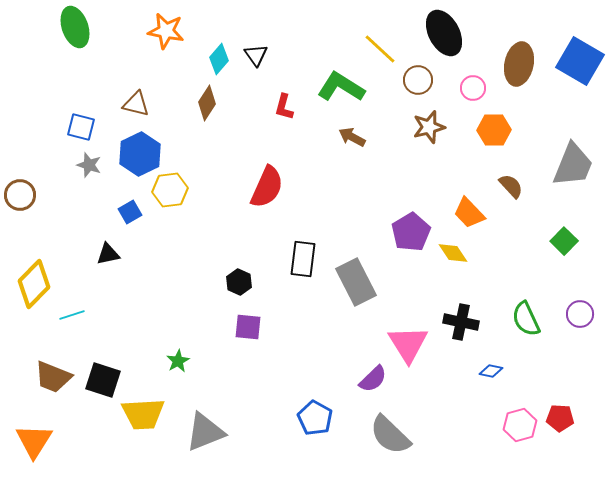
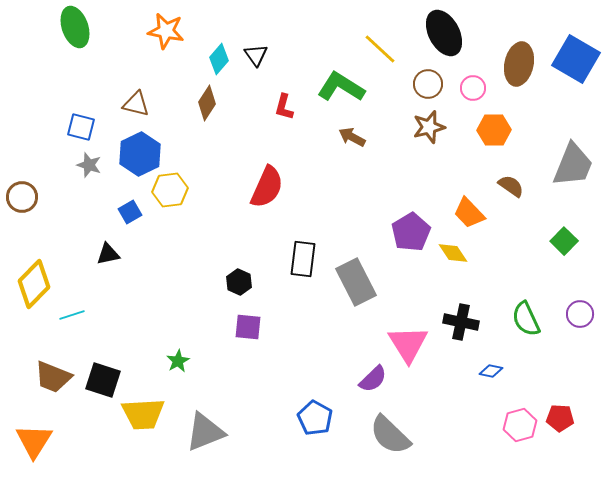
blue square at (580, 61): moved 4 px left, 2 px up
brown circle at (418, 80): moved 10 px right, 4 px down
brown semicircle at (511, 186): rotated 12 degrees counterclockwise
brown circle at (20, 195): moved 2 px right, 2 px down
